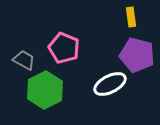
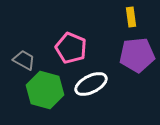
pink pentagon: moved 7 px right
purple pentagon: rotated 20 degrees counterclockwise
white ellipse: moved 19 px left
green hexagon: rotated 18 degrees counterclockwise
